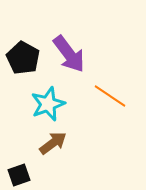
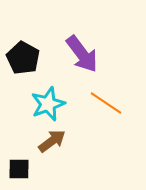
purple arrow: moved 13 px right
orange line: moved 4 px left, 7 px down
brown arrow: moved 1 px left, 2 px up
black square: moved 6 px up; rotated 20 degrees clockwise
